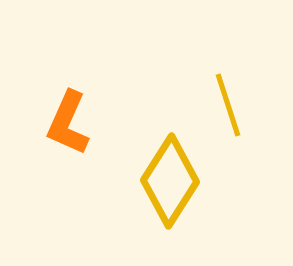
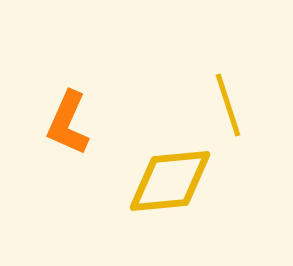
yellow diamond: rotated 52 degrees clockwise
